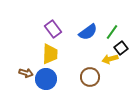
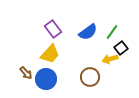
yellow trapezoid: rotated 40 degrees clockwise
brown arrow: rotated 32 degrees clockwise
